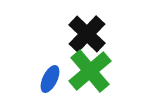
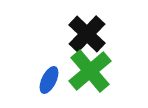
blue ellipse: moved 1 px left, 1 px down
